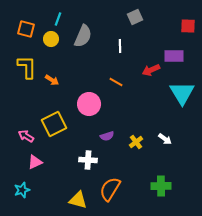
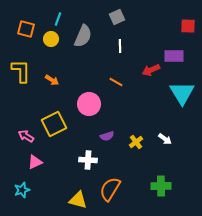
gray square: moved 18 px left
yellow L-shape: moved 6 px left, 4 px down
